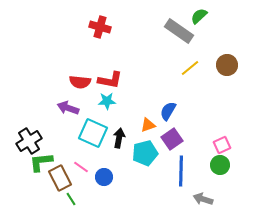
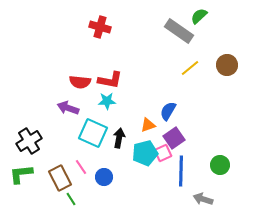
purple square: moved 2 px right, 1 px up
pink square: moved 59 px left, 8 px down
green L-shape: moved 20 px left, 12 px down
pink line: rotated 21 degrees clockwise
